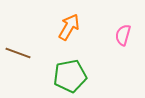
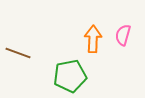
orange arrow: moved 24 px right, 12 px down; rotated 28 degrees counterclockwise
